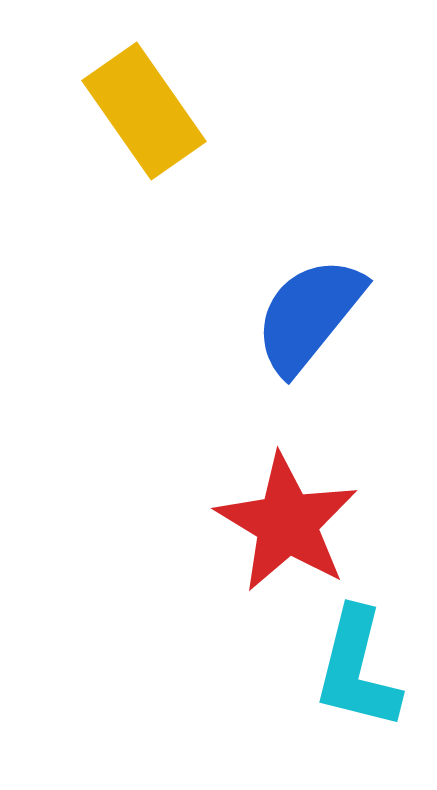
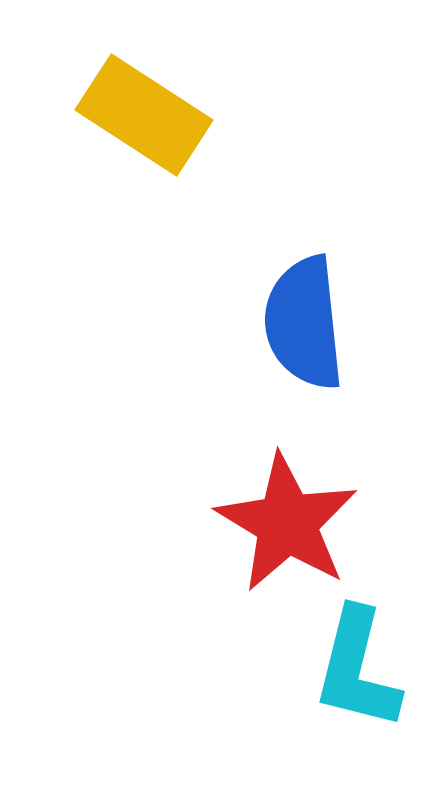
yellow rectangle: moved 4 px down; rotated 22 degrees counterclockwise
blue semicircle: moved 5 px left, 8 px down; rotated 45 degrees counterclockwise
